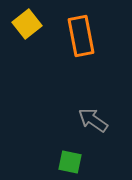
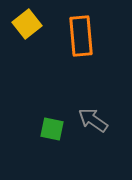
orange rectangle: rotated 6 degrees clockwise
green square: moved 18 px left, 33 px up
